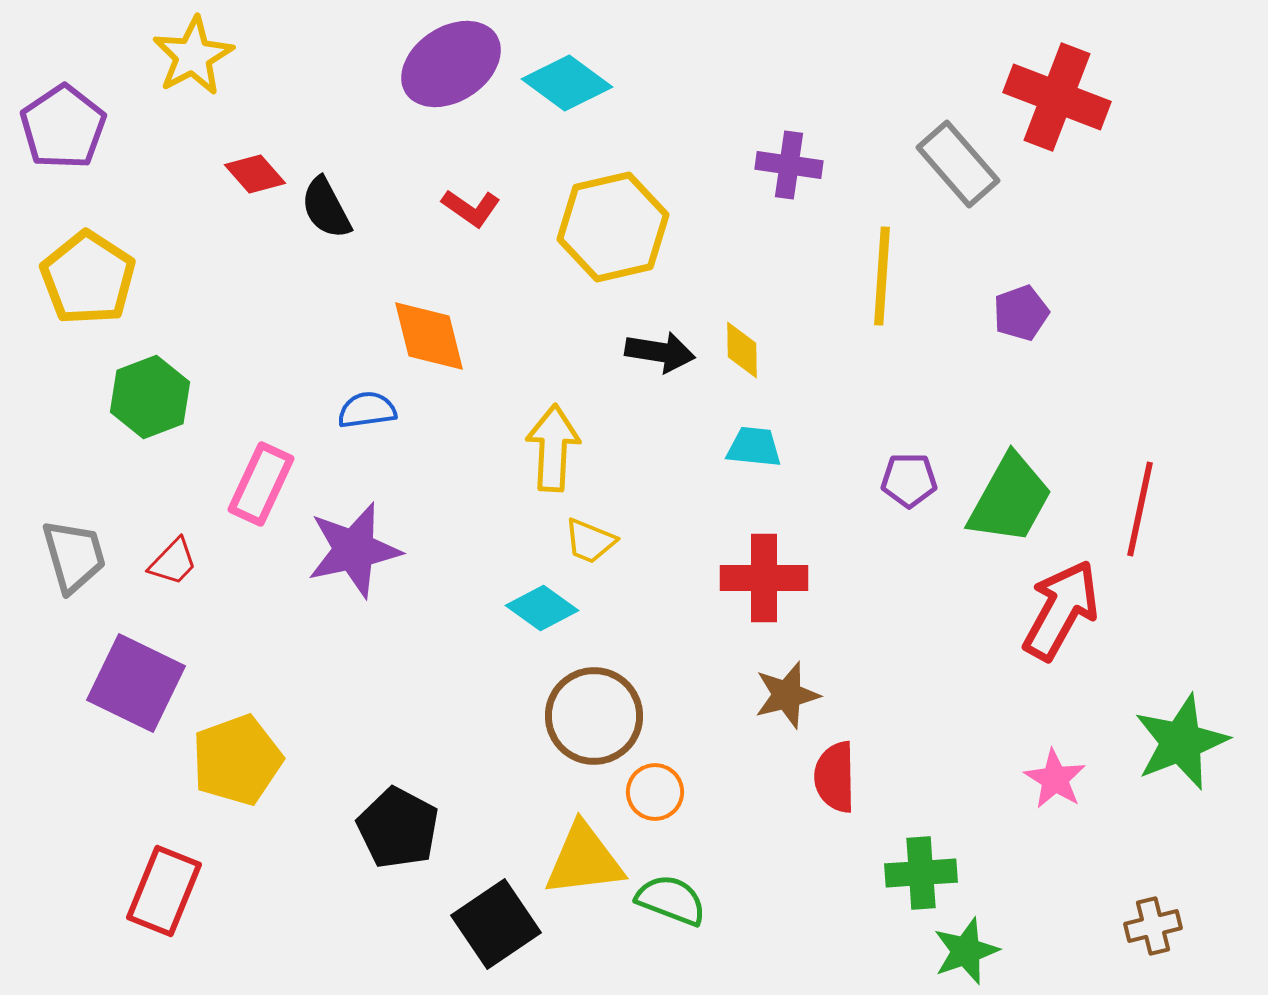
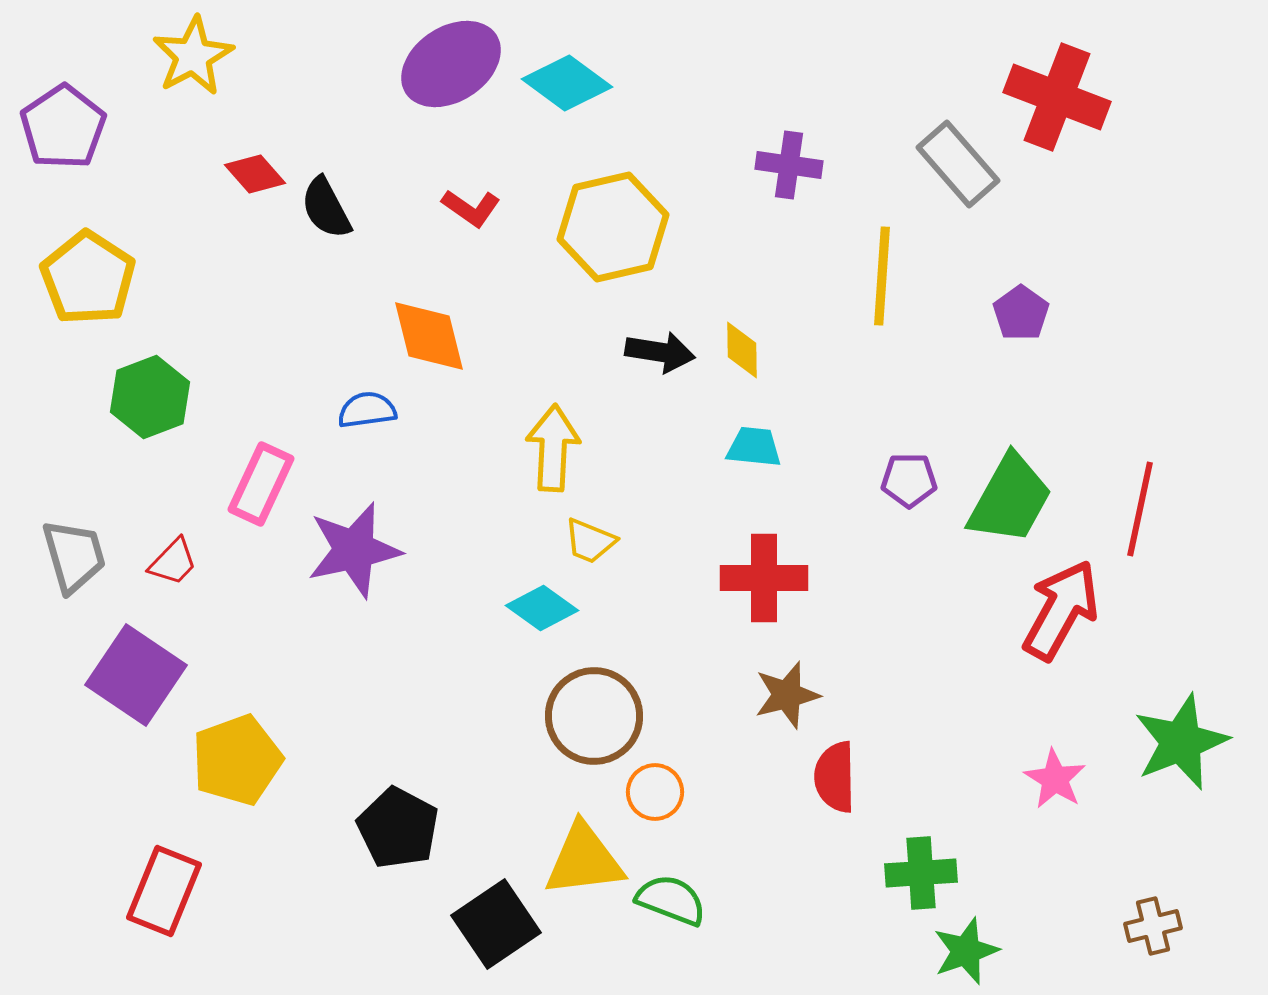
purple pentagon at (1021, 313): rotated 16 degrees counterclockwise
purple square at (136, 683): moved 8 px up; rotated 8 degrees clockwise
